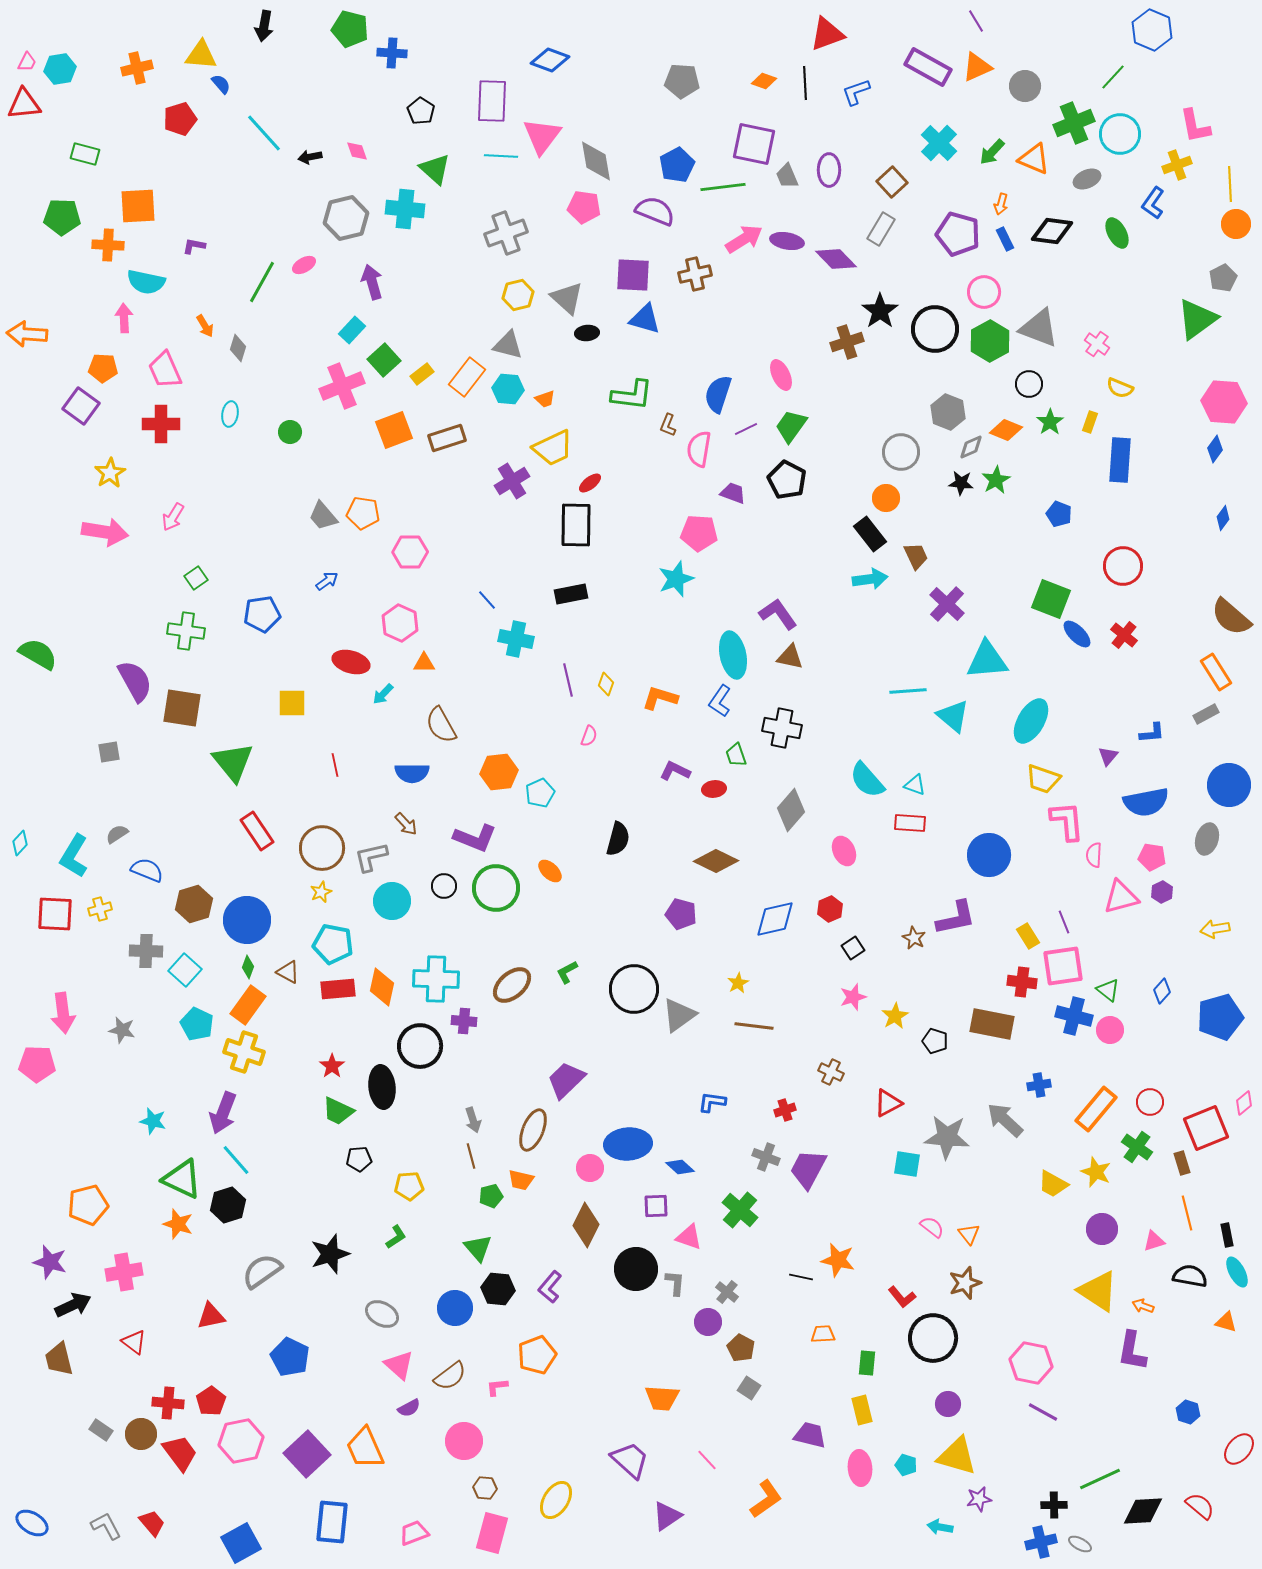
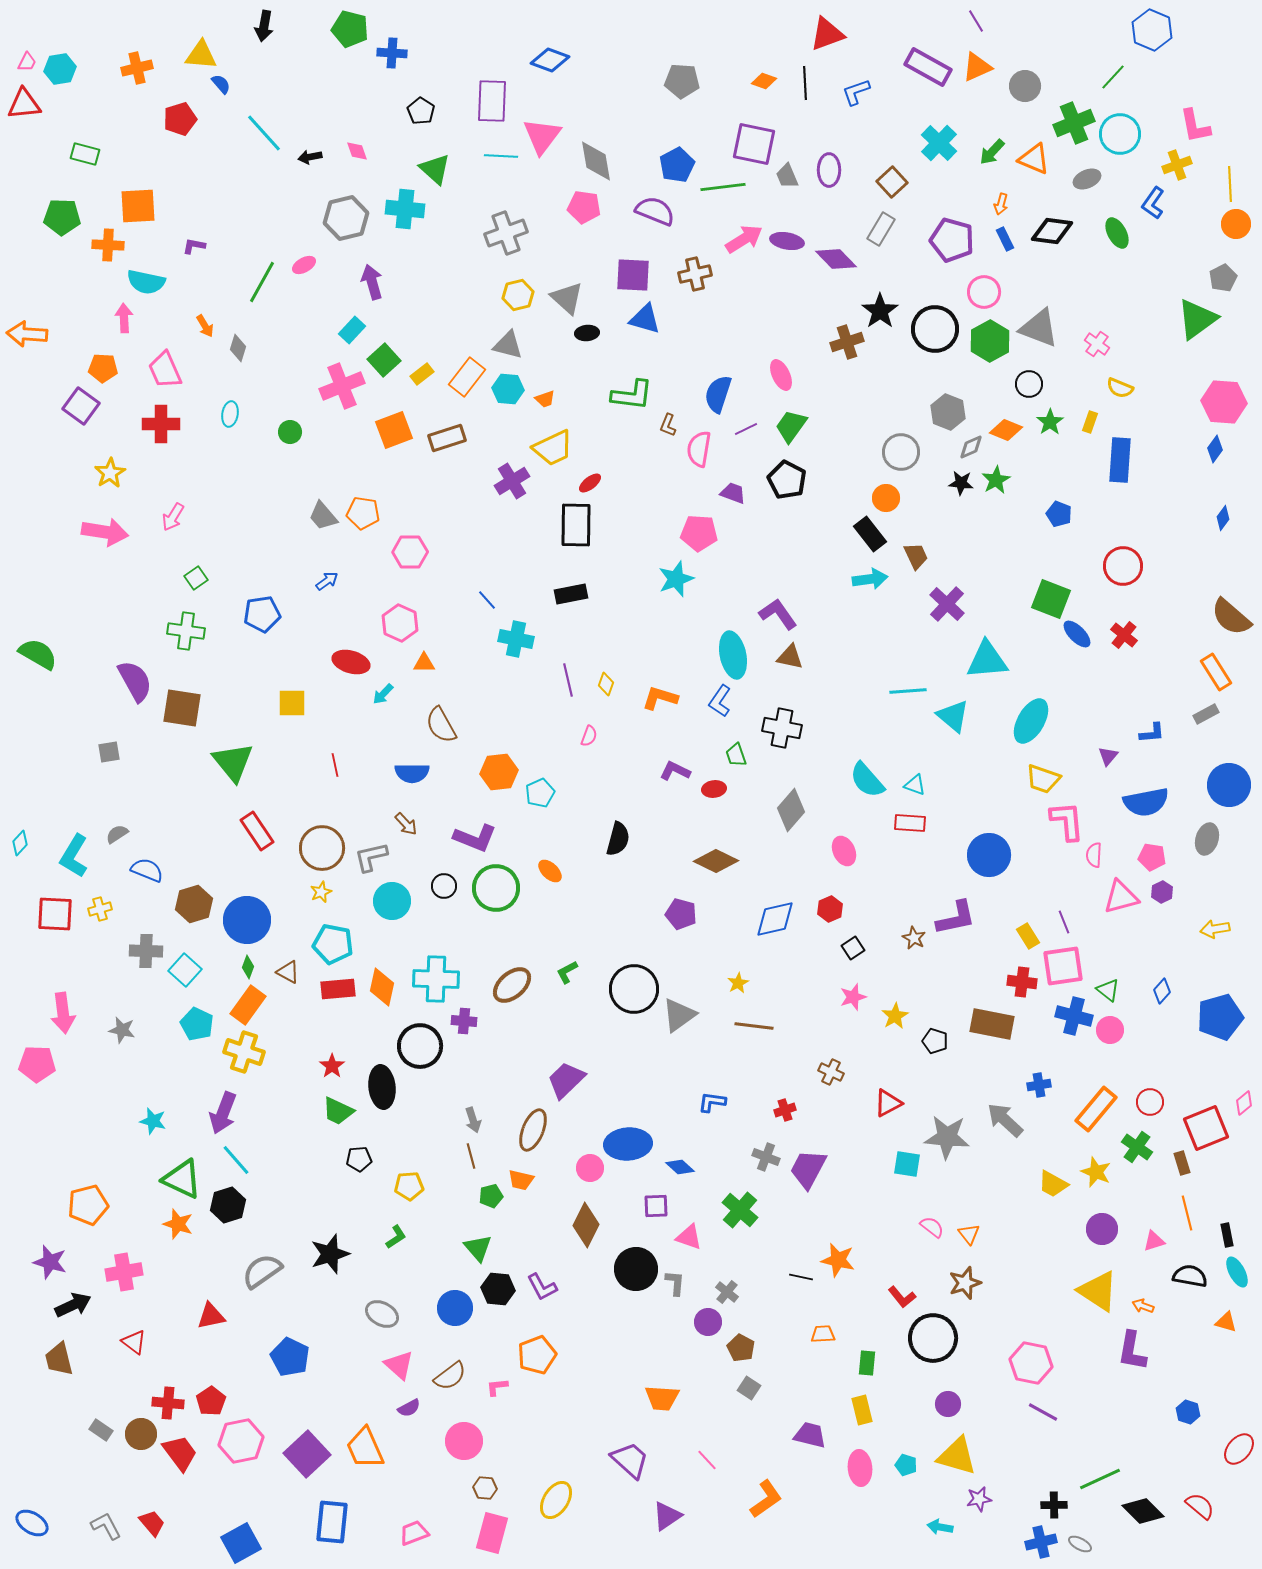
purple pentagon at (958, 234): moved 6 px left, 6 px down
purple L-shape at (550, 1287): moved 8 px left; rotated 68 degrees counterclockwise
black diamond at (1143, 1511): rotated 48 degrees clockwise
